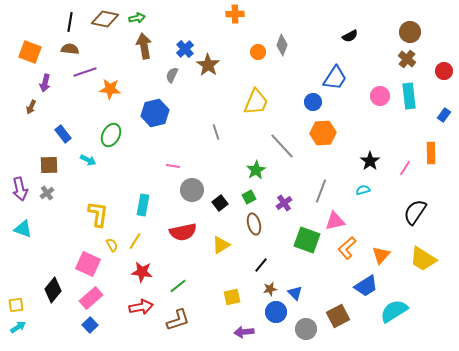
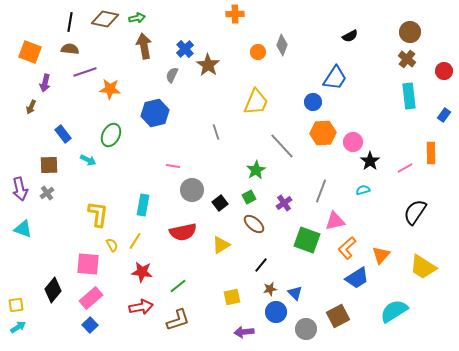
pink circle at (380, 96): moved 27 px left, 46 px down
pink line at (405, 168): rotated 28 degrees clockwise
brown ellipse at (254, 224): rotated 35 degrees counterclockwise
yellow trapezoid at (423, 259): moved 8 px down
pink square at (88, 264): rotated 20 degrees counterclockwise
blue trapezoid at (366, 286): moved 9 px left, 8 px up
